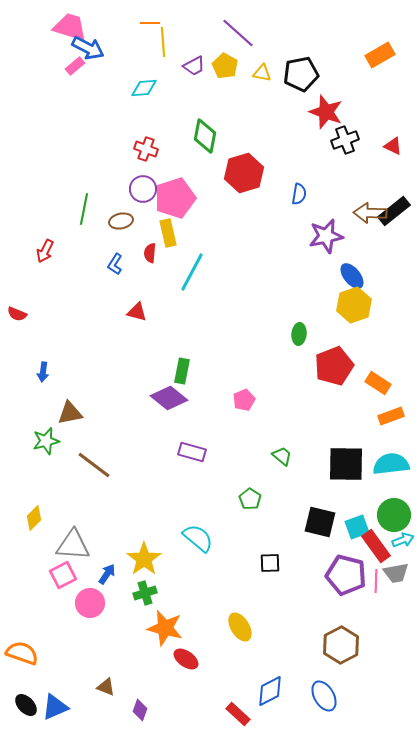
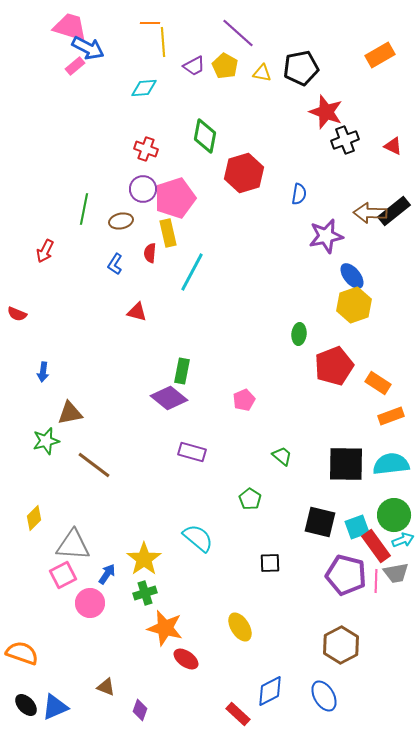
black pentagon at (301, 74): moved 6 px up
